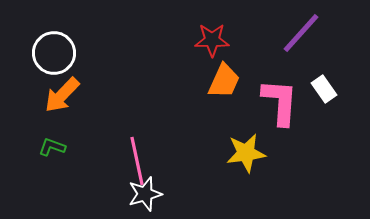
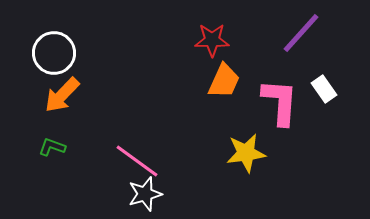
pink line: rotated 42 degrees counterclockwise
